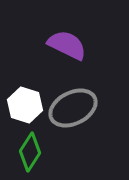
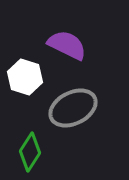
white hexagon: moved 28 px up
